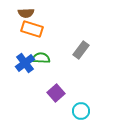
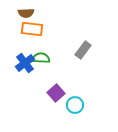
orange rectangle: rotated 10 degrees counterclockwise
gray rectangle: moved 2 px right
cyan circle: moved 6 px left, 6 px up
